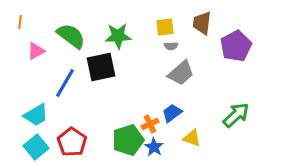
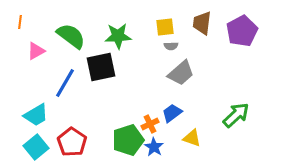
purple pentagon: moved 6 px right, 15 px up
